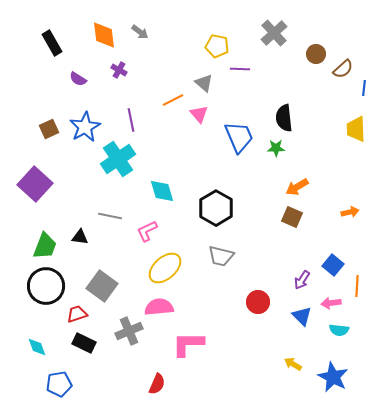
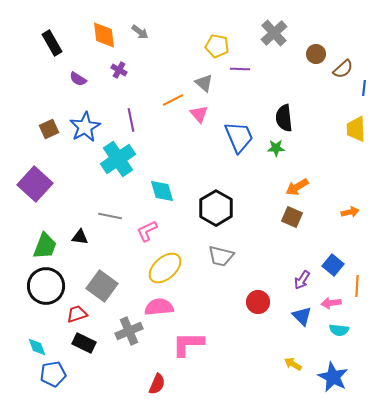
blue pentagon at (59, 384): moved 6 px left, 10 px up
